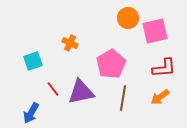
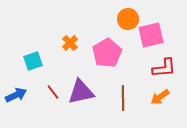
orange circle: moved 1 px down
pink square: moved 4 px left, 4 px down
orange cross: rotated 21 degrees clockwise
pink pentagon: moved 4 px left, 11 px up
red line: moved 3 px down
brown line: rotated 10 degrees counterclockwise
blue arrow: moved 15 px left, 18 px up; rotated 145 degrees counterclockwise
